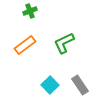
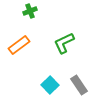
orange rectangle: moved 6 px left
gray rectangle: moved 1 px left
